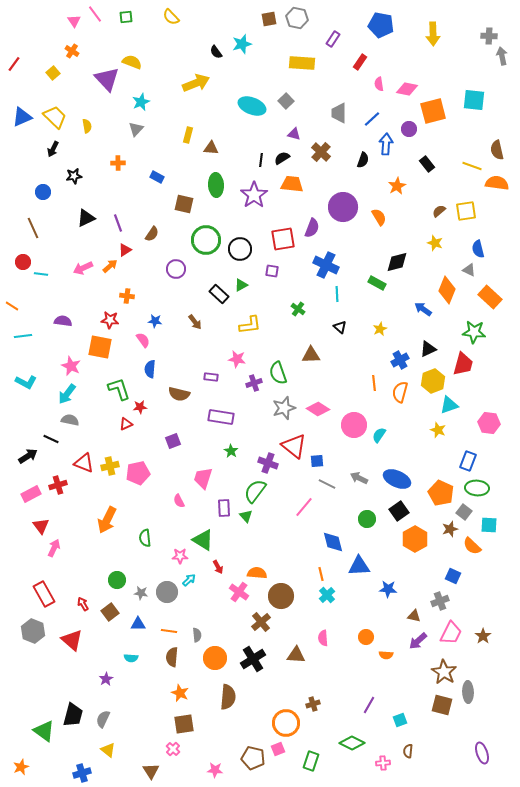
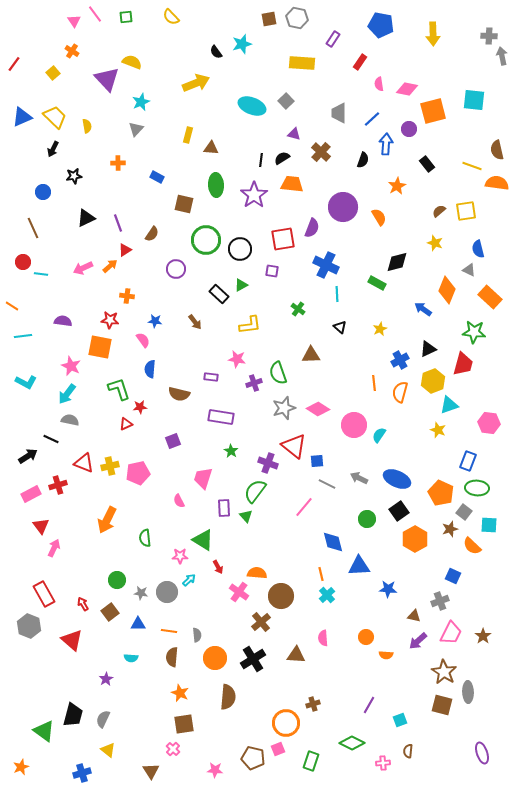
gray hexagon at (33, 631): moved 4 px left, 5 px up
